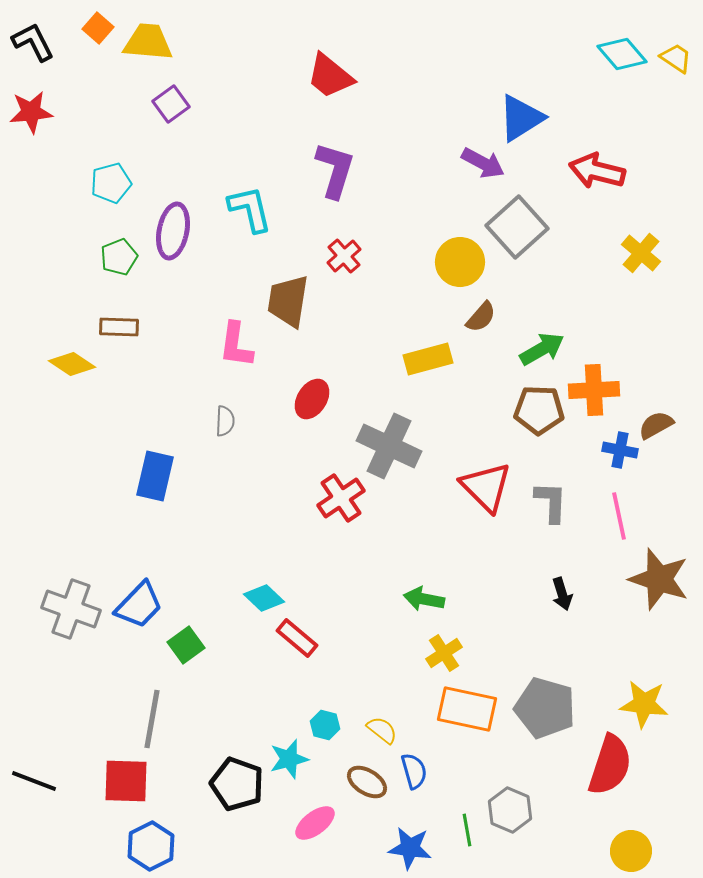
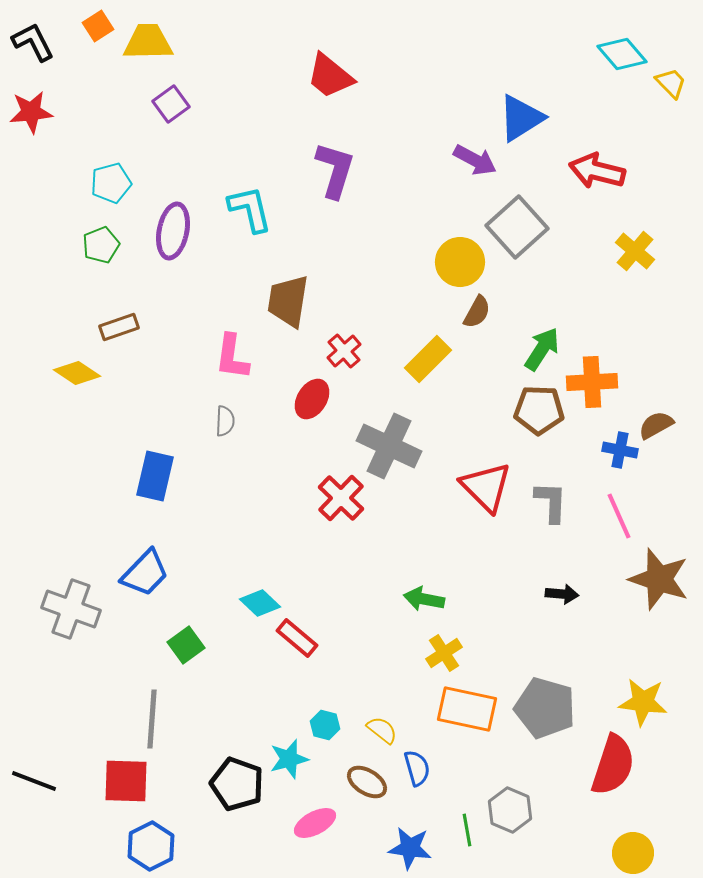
orange square at (98, 28): moved 2 px up; rotated 16 degrees clockwise
yellow trapezoid at (148, 42): rotated 6 degrees counterclockwise
yellow trapezoid at (676, 58): moved 5 px left, 25 px down; rotated 12 degrees clockwise
purple arrow at (483, 163): moved 8 px left, 3 px up
yellow cross at (641, 253): moved 6 px left, 2 px up
red cross at (344, 256): moved 95 px down
green pentagon at (119, 257): moved 18 px left, 12 px up
brown semicircle at (481, 317): moved 4 px left, 5 px up; rotated 12 degrees counterclockwise
brown rectangle at (119, 327): rotated 21 degrees counterclockwise
pink L-shape at (236, 345): moved 4 px left, 12 px down
green arrow at (542, 349): rotated 27 degrees counterclockwise
yellow rectangle at (428, 359): rotated 30 degrees counterclockwise
yellow diamond at (72, 364): moved 5 px right, 9 px down
orange cross at (594, 390): moved 2 px left, 8 px up
red cross at (341, 498): rotated 12 degrees counterclockwise
pink line at (619, 516): rotated 12 degrees counterclockwise
black arrow at (562, 594): rotated 68 degrees counterclockwise
cyan diamond at (264, 598): moved 4 px left, 5 px down
blue trapezoid at (139, 605): moved 6 px right, 32 px up
yellow star at (644, 704): moved 1 px left, 2 px up
gray line at (152, 719): rotated 6 degrees counterclockwise
red semicircle at (610, 765): moved 3 px right
blue semicircle at (414, 771): moved 3 px right, 3 px up
pink ellipse at (315, 823): rotated 9 degrees clockwise
yellow circle at (631, 851): moved 2 px right, 2 px down
